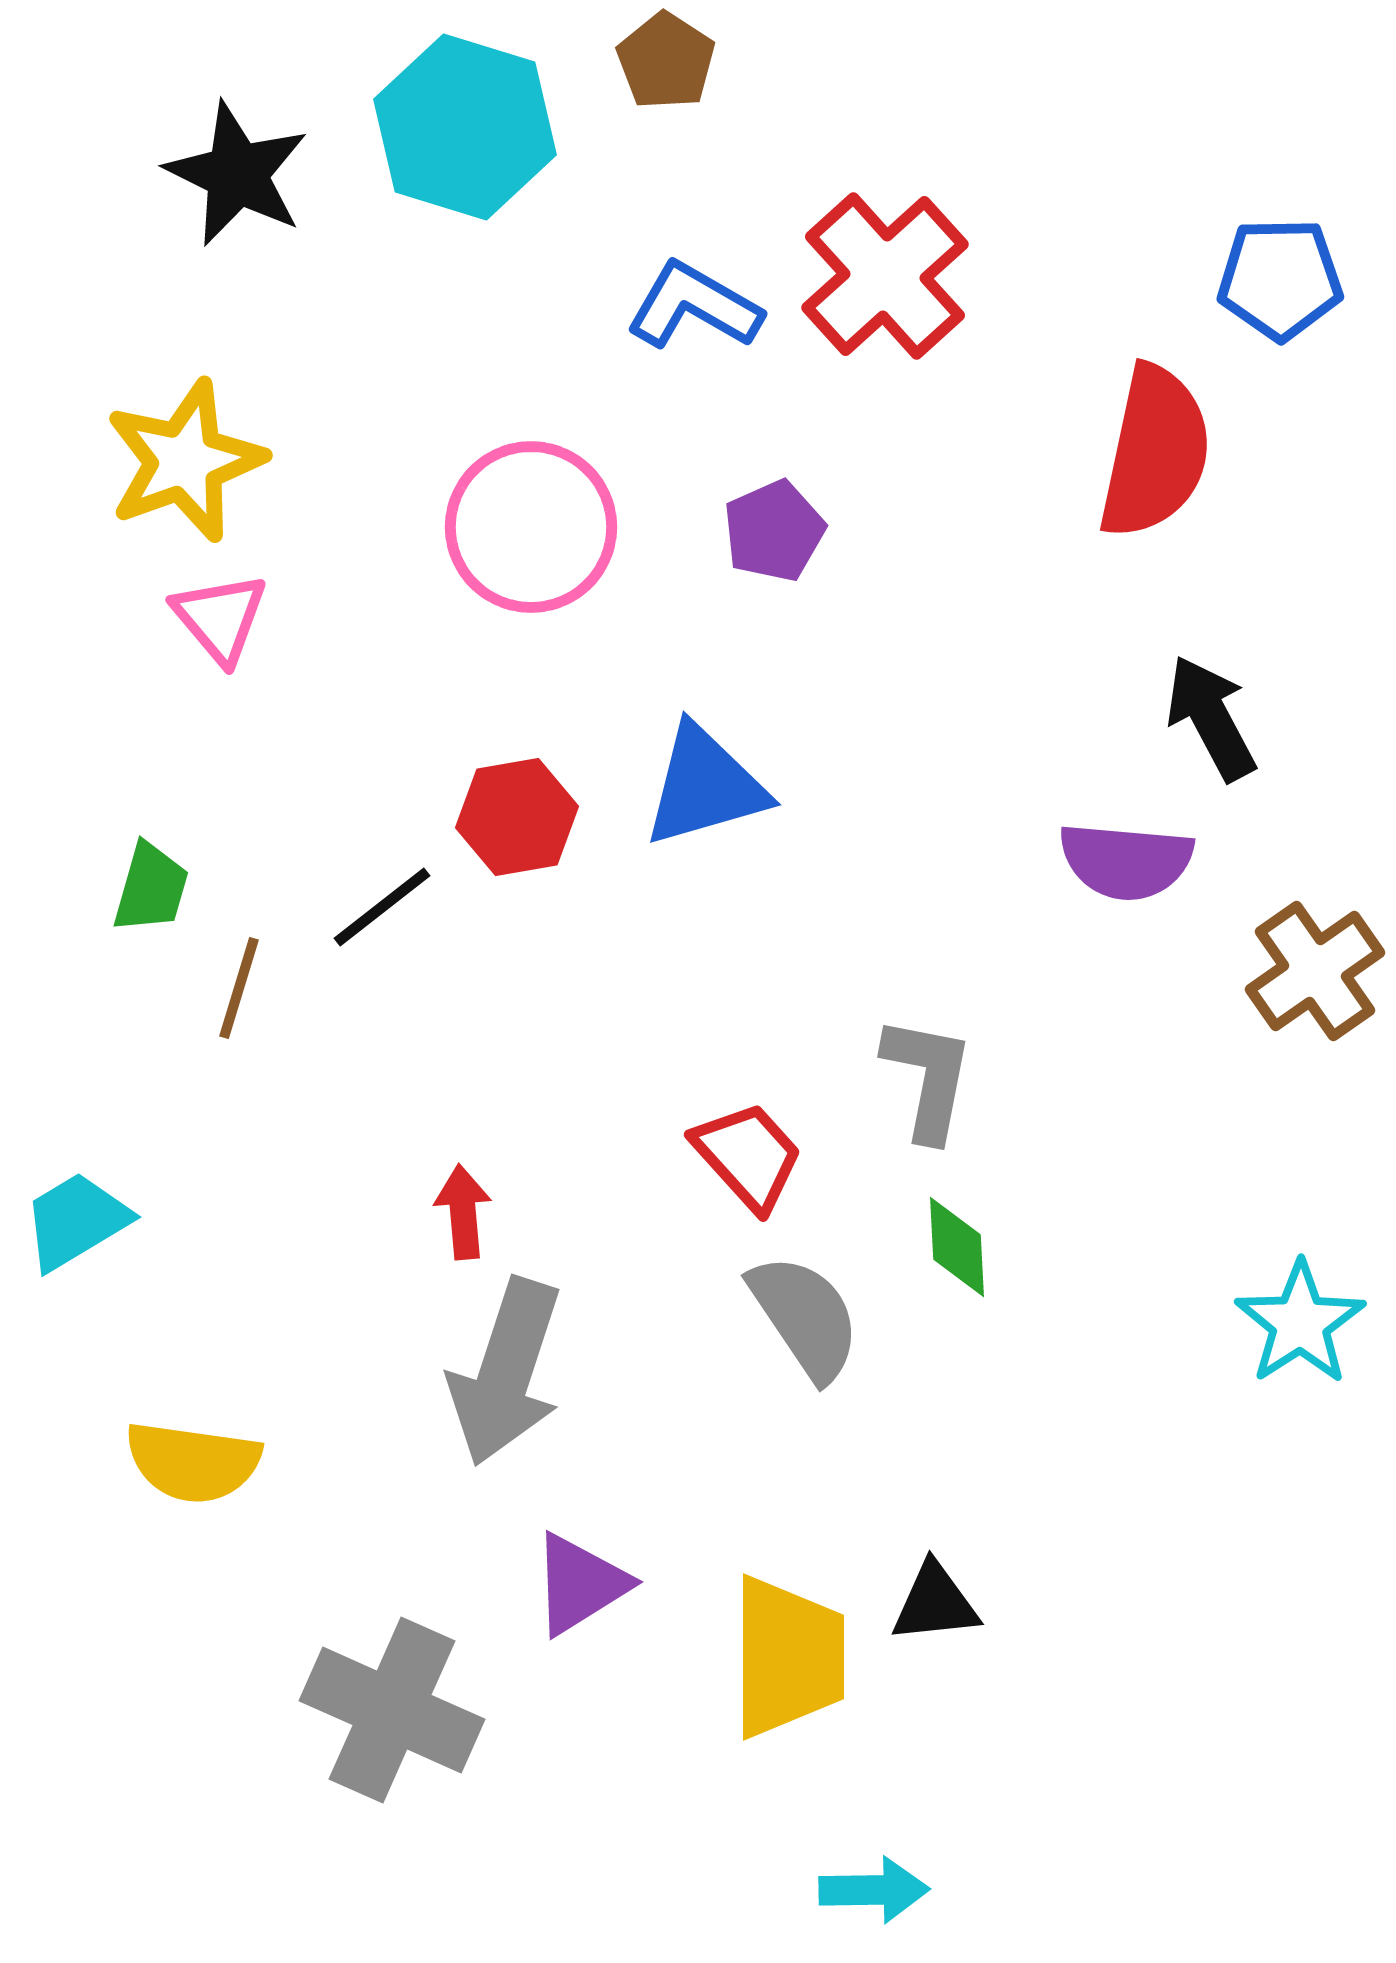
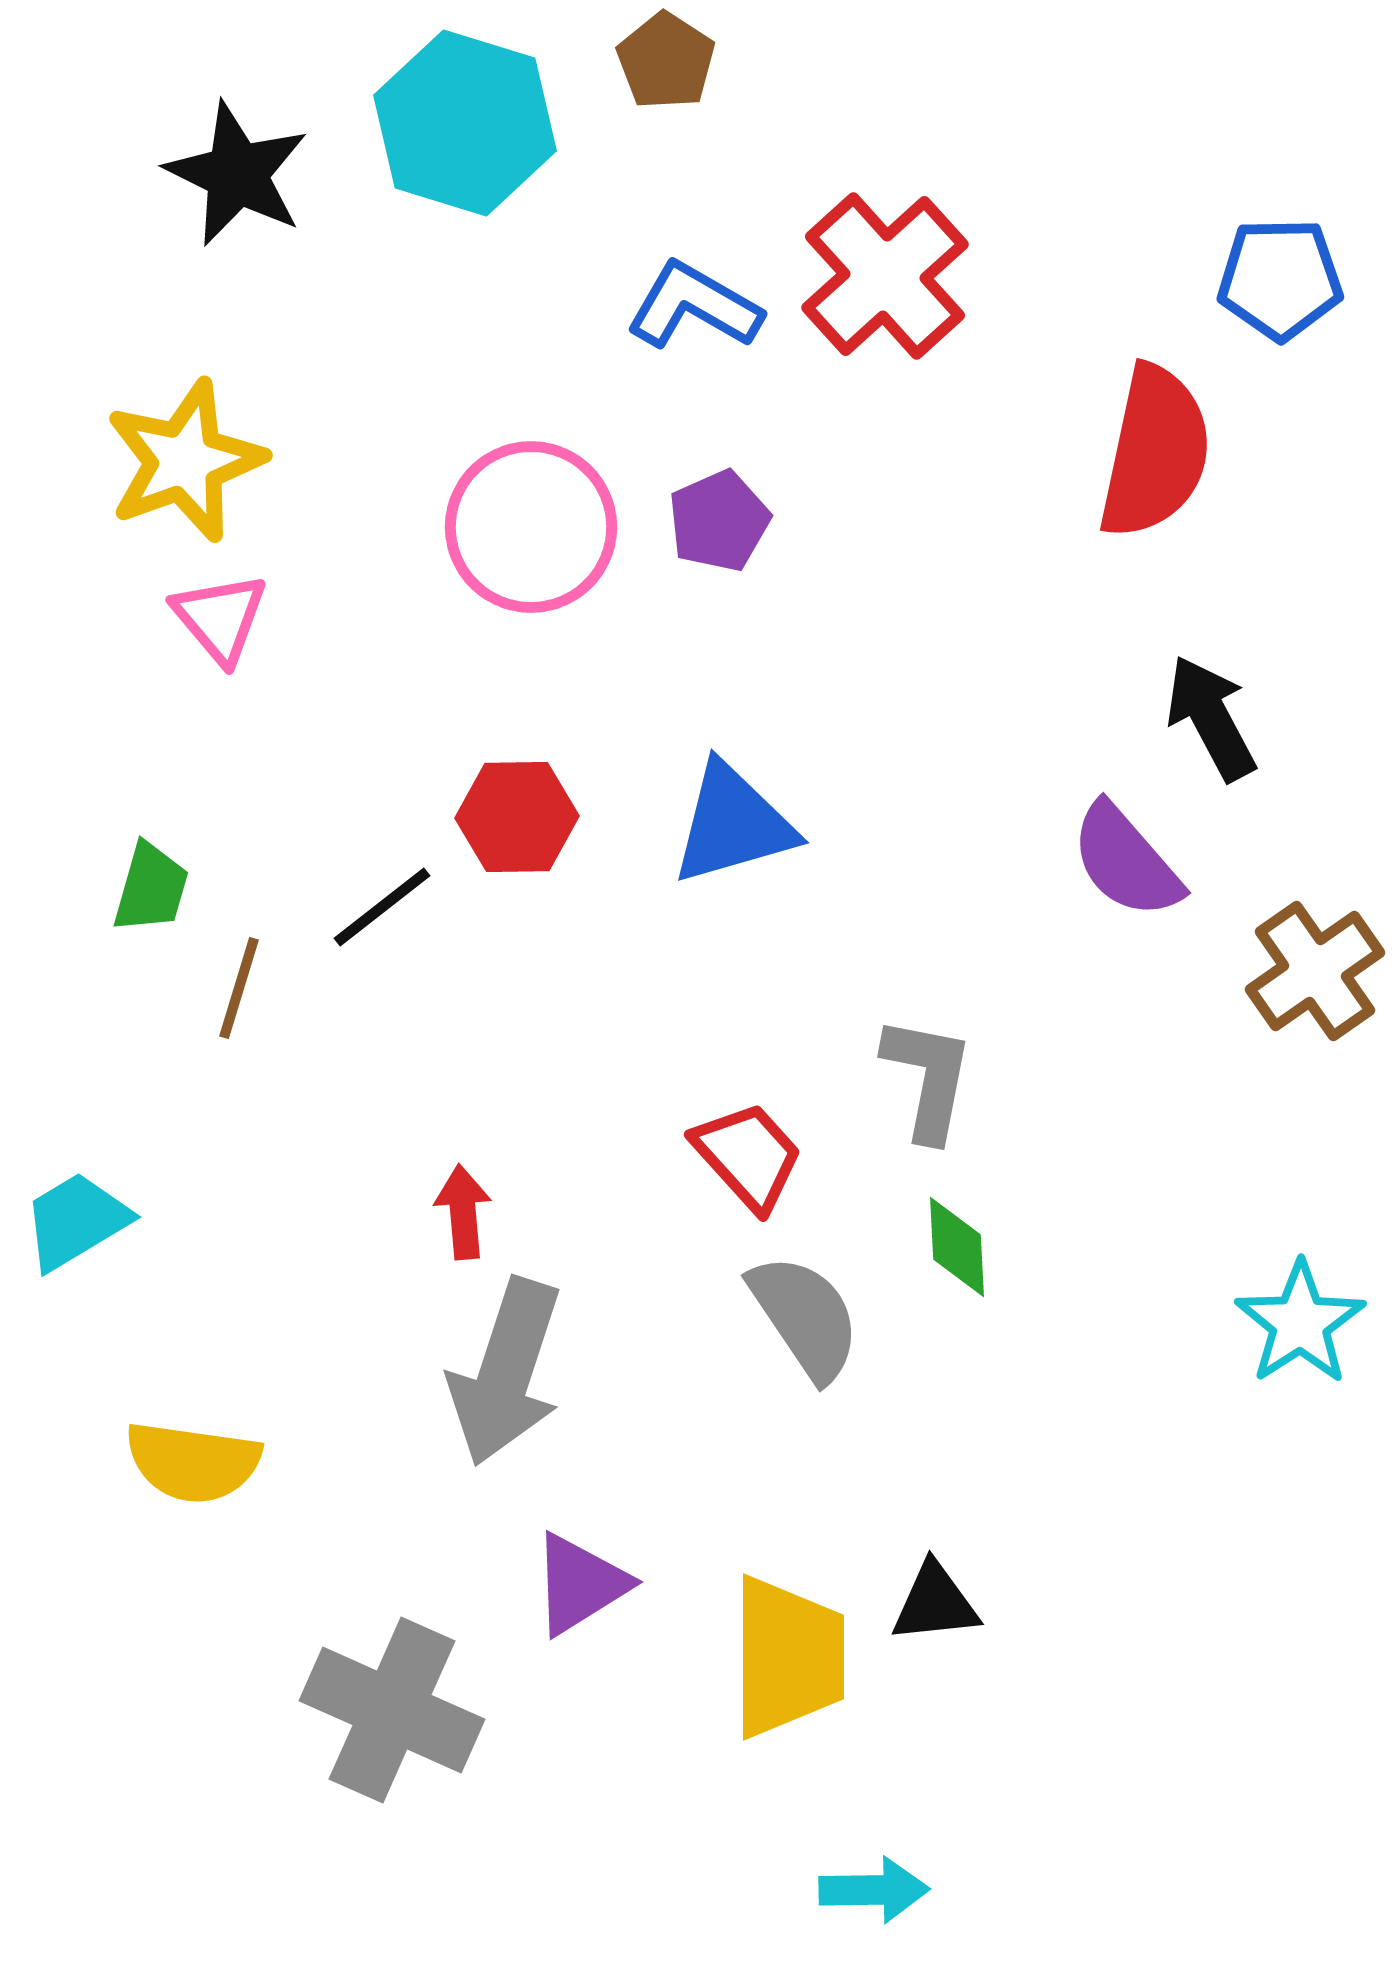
cyan hexagon: moved 4 px up
purple pentagon: moved 55 px left, 10 px up
blue triangle: moved 28 px right, 38 px down
red hexagon: rotated 9 degrees clockwise
purple semicircle: rotated 44 degrees clockwise
